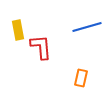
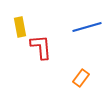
yellow rectangle: moved 2 px right, 3 px up
orange rectangle: rotated 24 degrees clockwise
